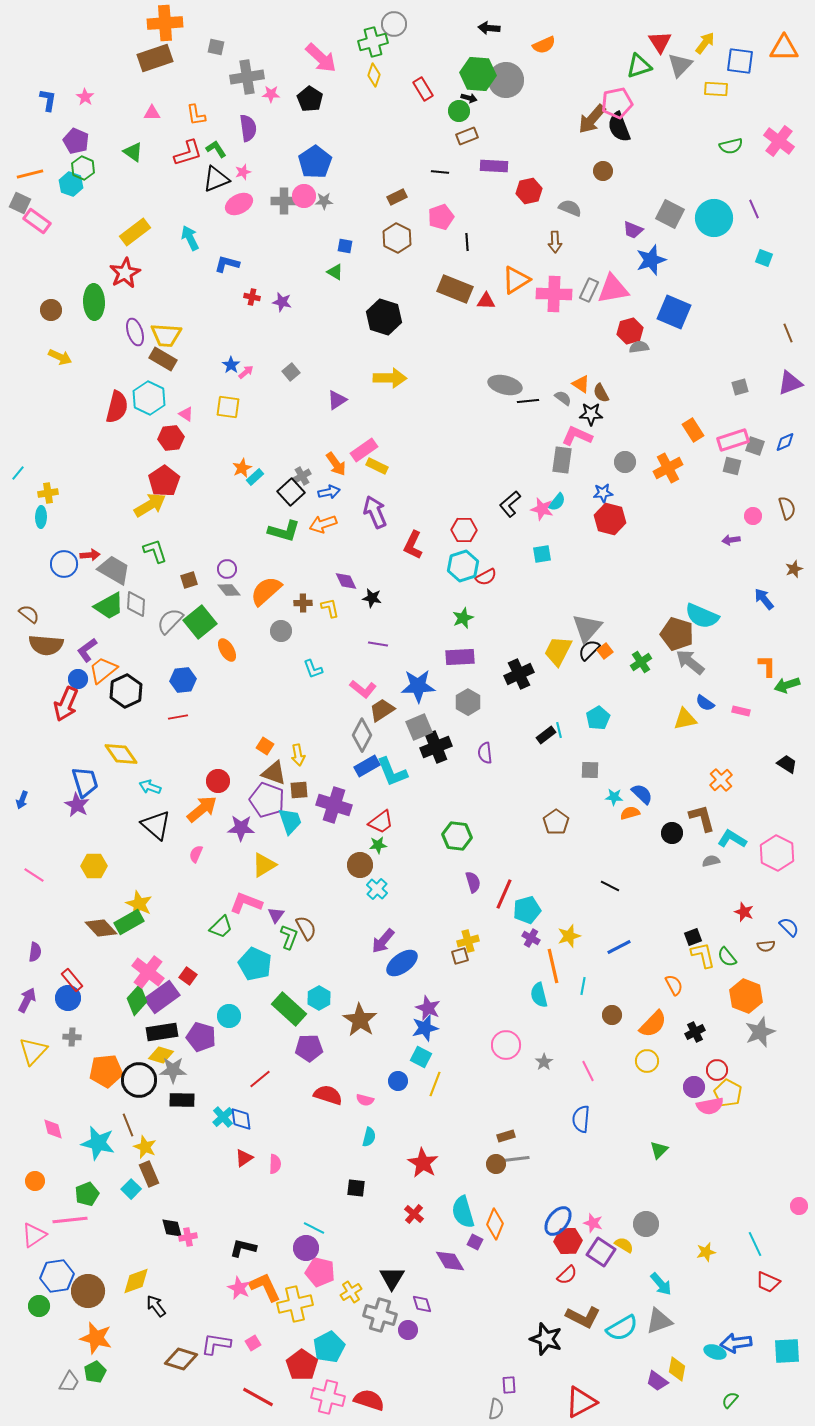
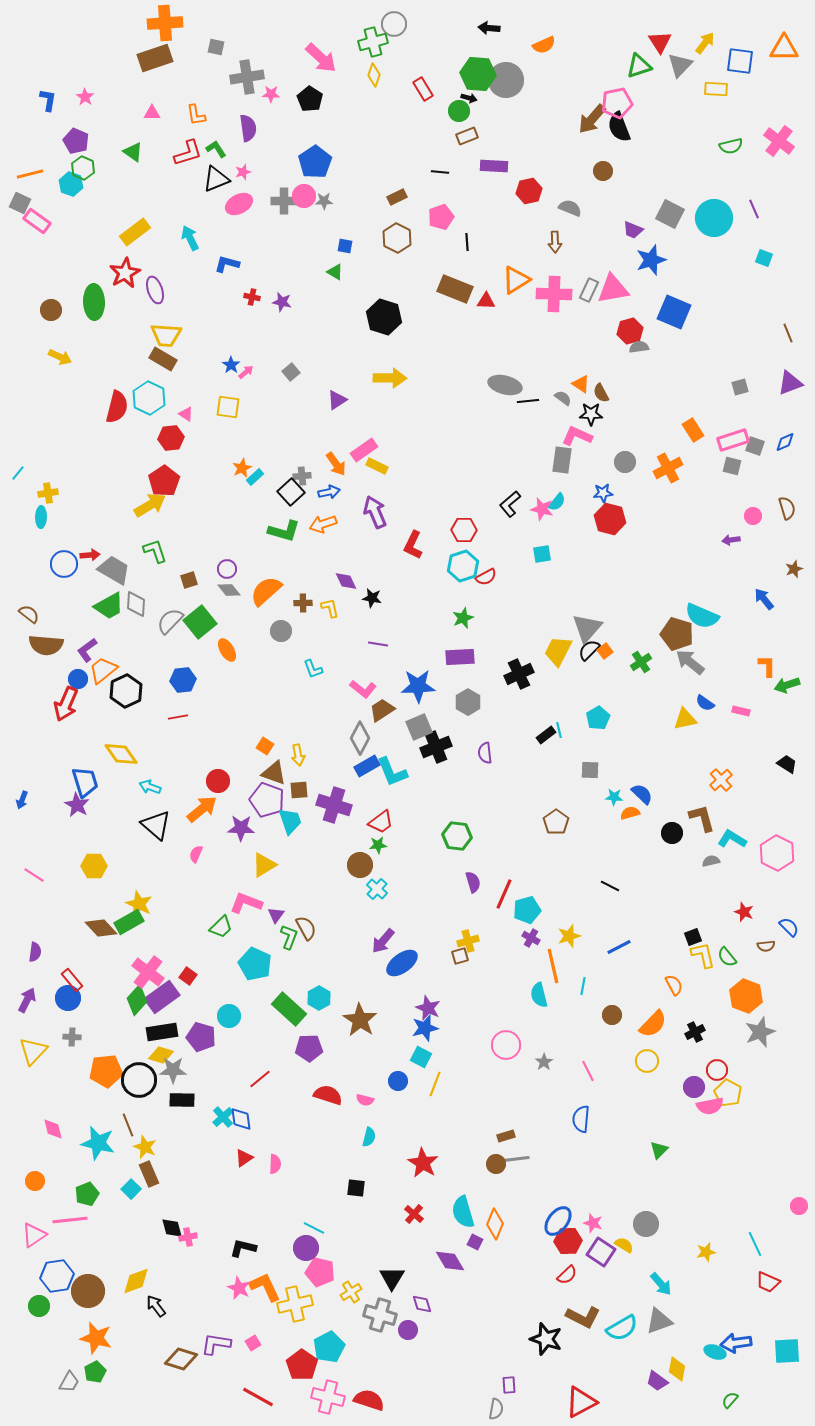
purple ellipse at (135, 332): moved 20 px right, 42 px up
gray cross at (302, 476): rotated 24 degrees clockwise
gray diamond at (362, 735): moved 2 px left, 3 px down
